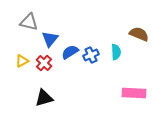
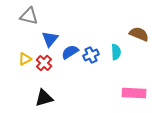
gray triangle: moved 6 px up
yellow triangle: moved 3 px right, 2 px up
